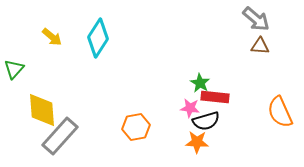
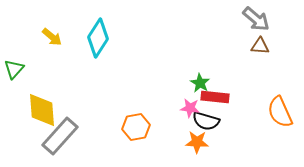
black semicircle: rotated 32 degrees clockwise
